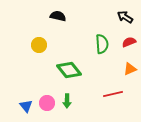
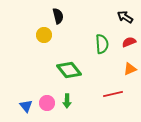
black semicircle: rotated 63 degrees clockwise
yellow circle: moved 5 px right, 10 px up
